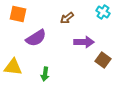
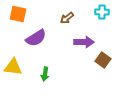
cyan cross: moved 1 px left; rotated 32 degrees counterclockwise
